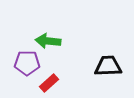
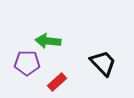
black trapezoid: moved 5 px left, 3 px up; rotated 48 degrees clockwise
red rectangle: moved 8 px right, 1 px up
